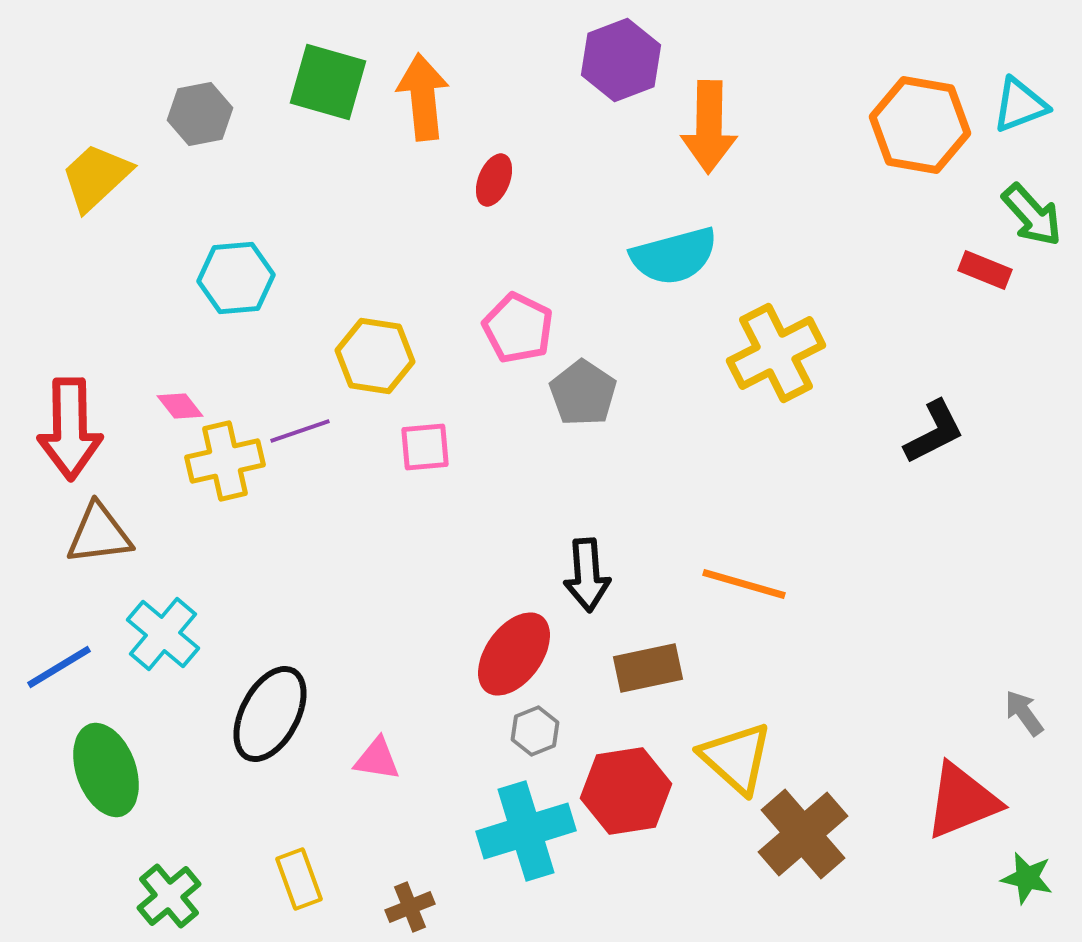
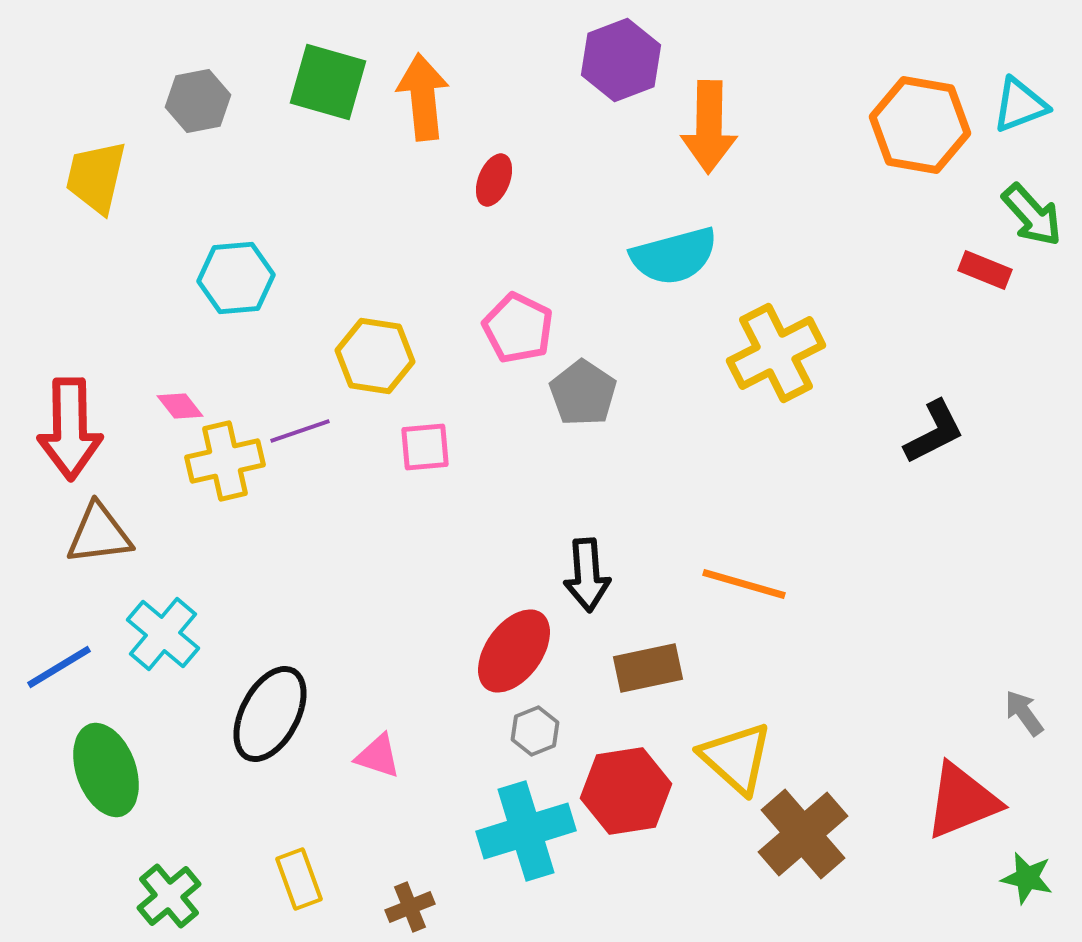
gray hexagon at (200, 114): moved 2 px left, 13 px up
yellow trapezoid at (96, 177): rotated 34 degrees counterclockwise
red ellipse at (514, 654): moved 3 px up
pink triangle at (377, 759): moved 1 px right, 3 px up; rotated 9 degrees clockwise
